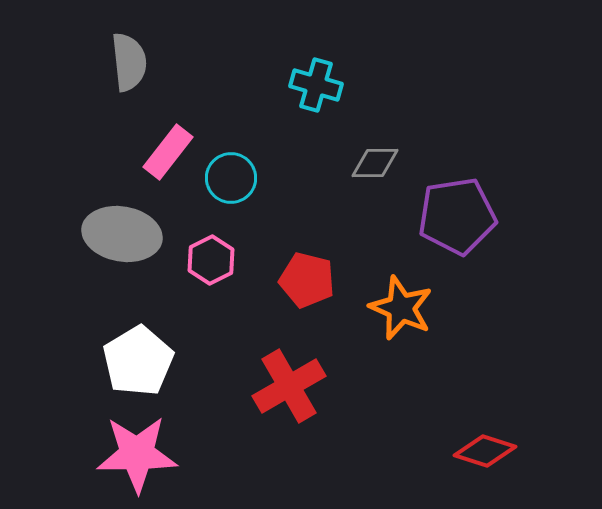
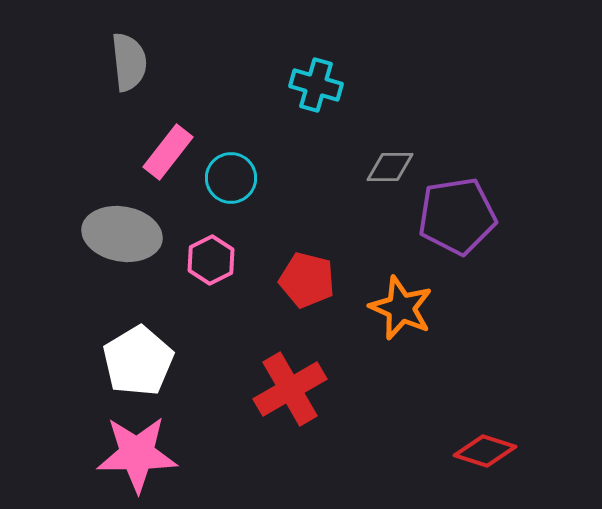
gray diamond: moved 15 px right, 4 px down
red cross: moved 1 px right, 3 px down
